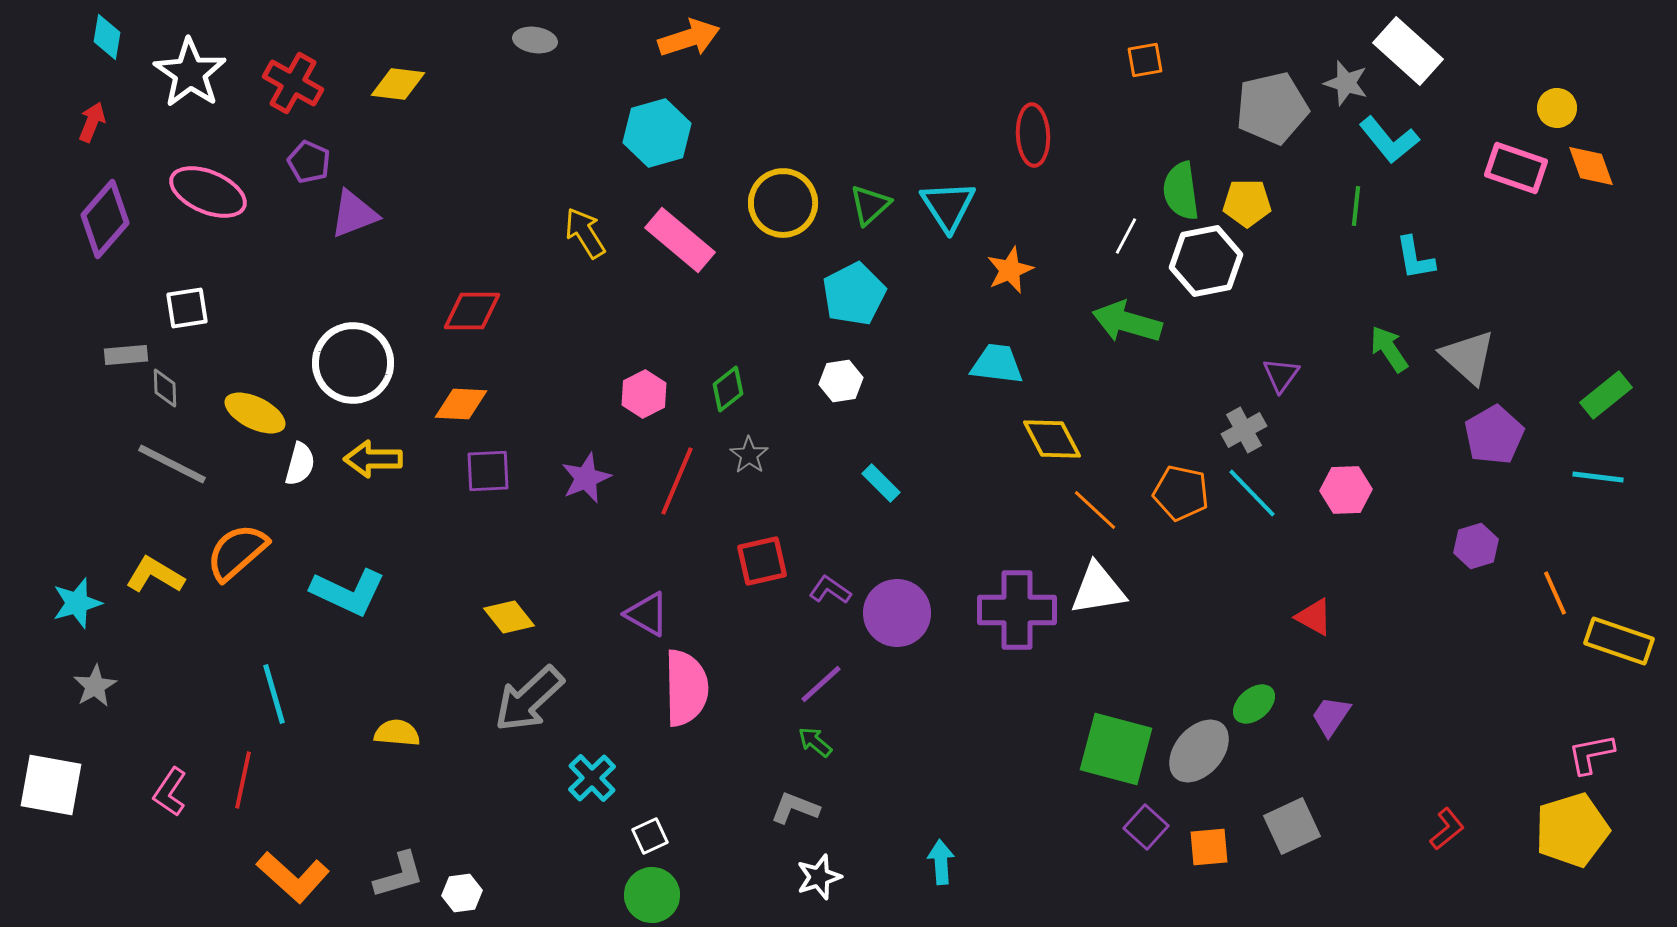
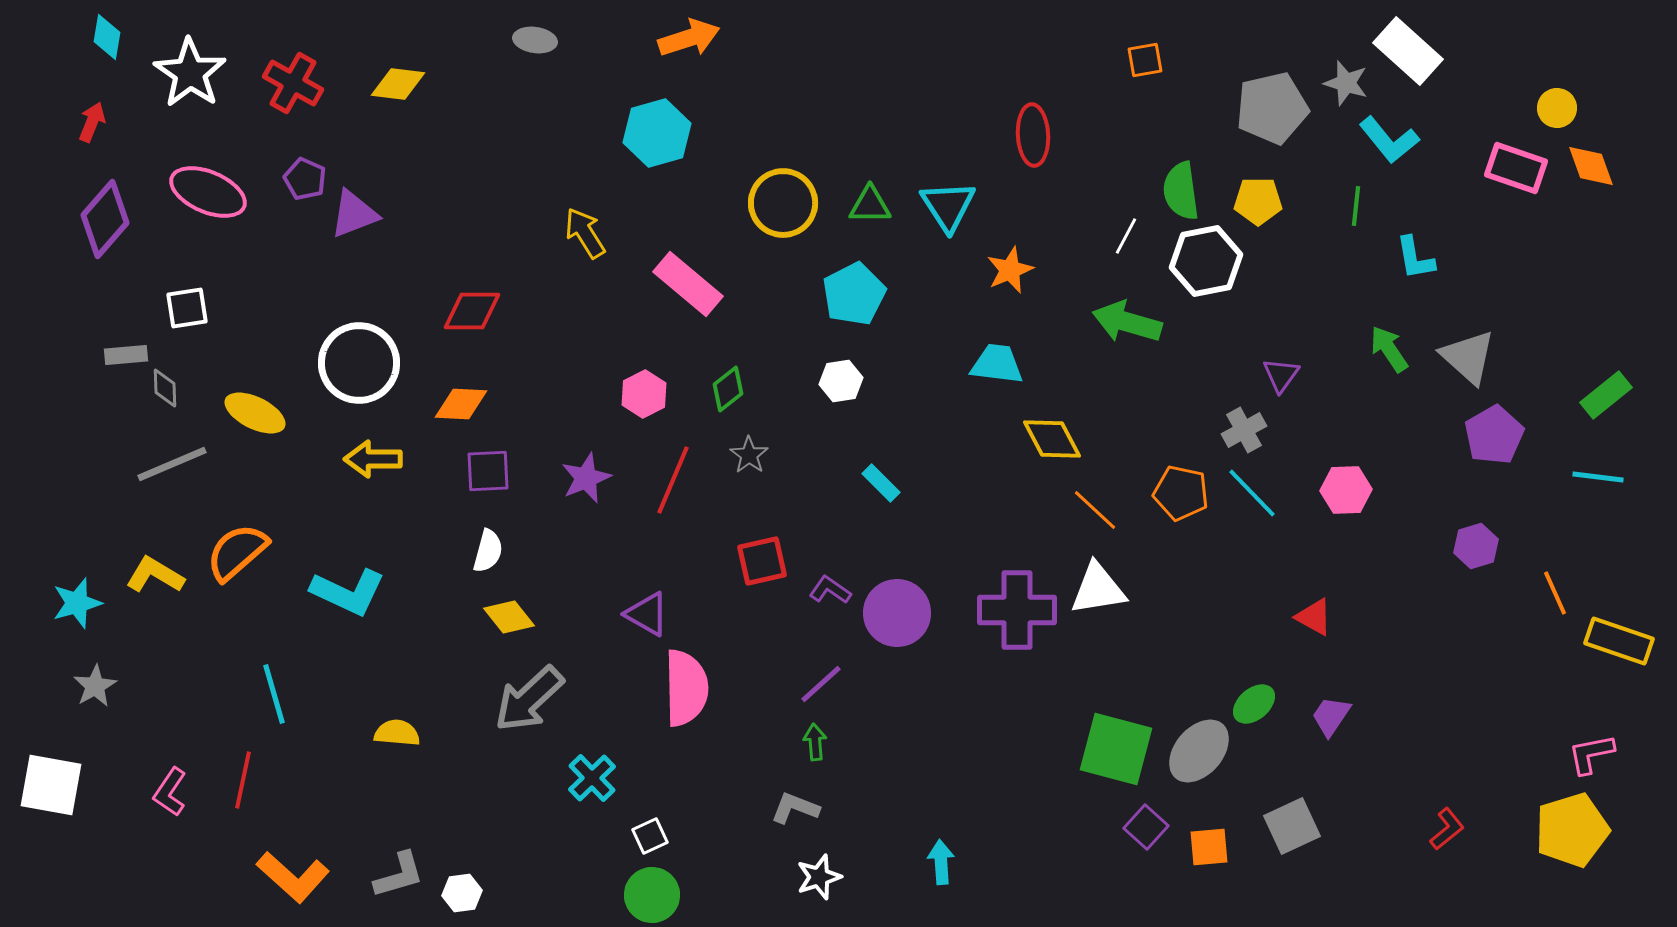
purple pentagon at (309, 162): moved 4 px left, 17 px down
yellow pentagon at (1247, 203): moved 11 px right, 2 px up
green triangle at (870, 205): rotated 42 degrees clockwise
pink rectangle at (680, 240): moved 8 px right, 44 px down
white circle at (353, 363): moved 6 px right
gray line at (172, 464): rotated 50 degrees counterclockwise
white semicircle at (300, 464): moved 188 px right, 87 px down
red line at (677, 481): moved 4 px left, 1 px up
green arrow at (815, 742): rotated 45 degrees clockwise
